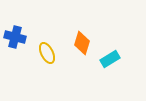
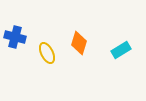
orange diamond: moved 3 px left
cyan rectangle: moved 11 px right, 9 px up
